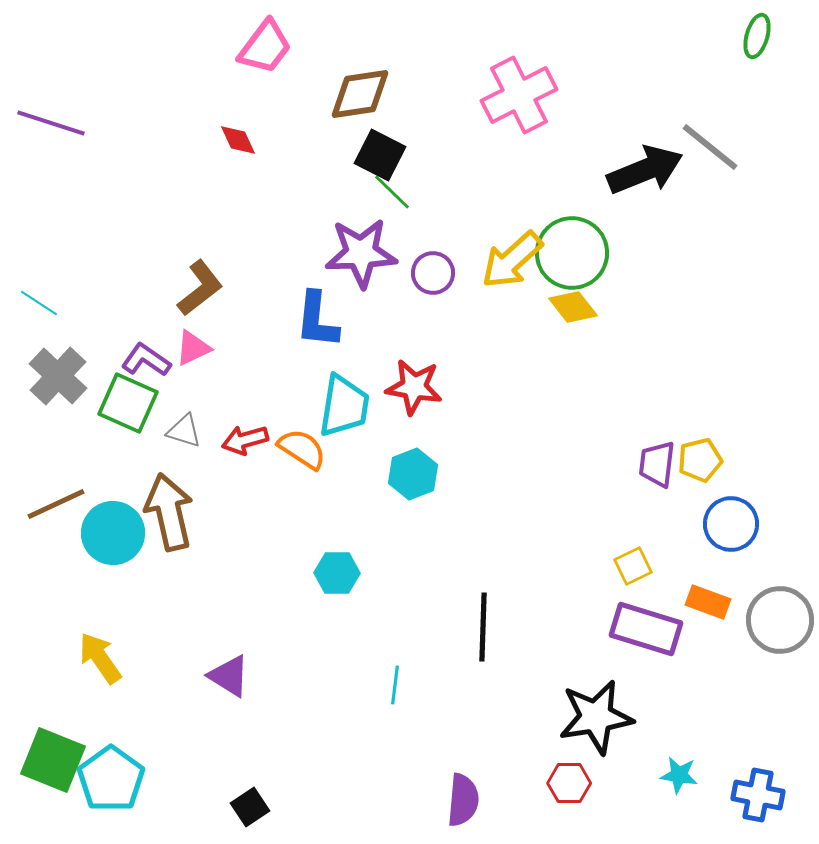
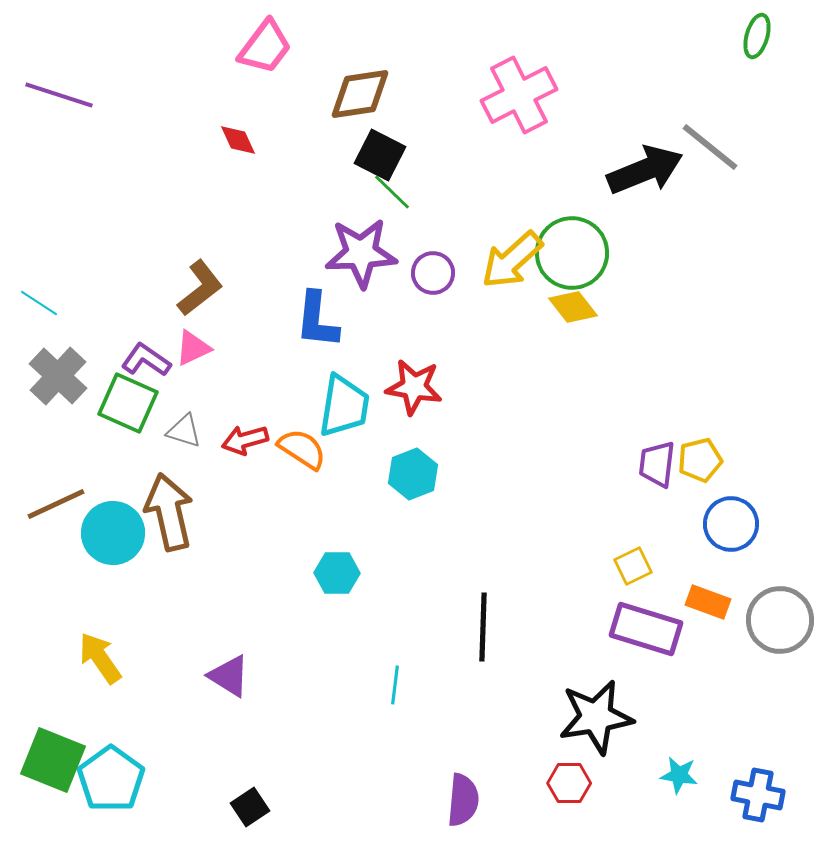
purple line at (51, 123): moved 8 px right, 28 px up
